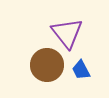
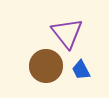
brown circle: moved 1 px left, 1 px down
